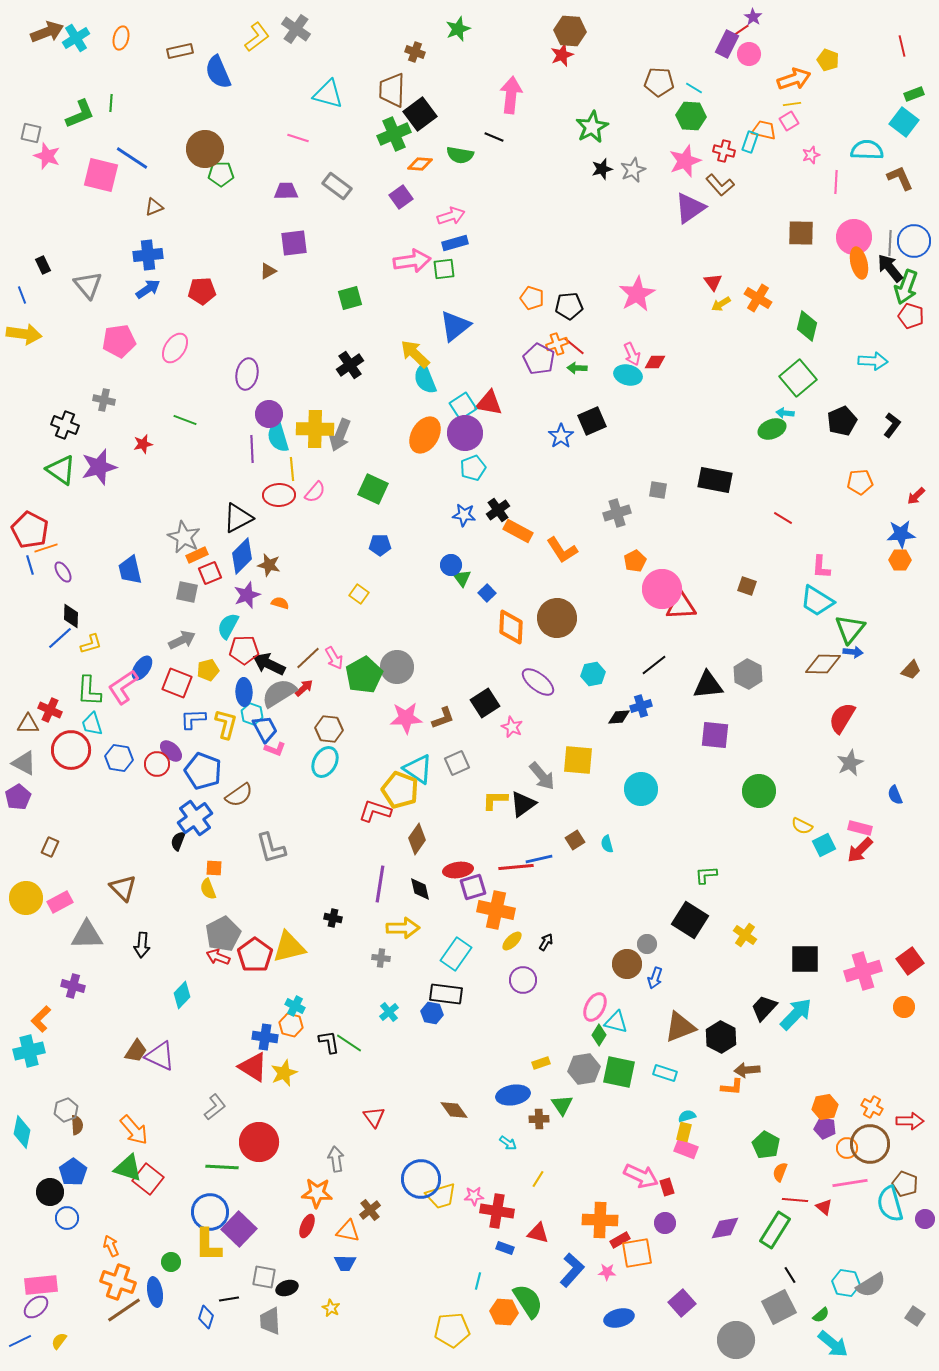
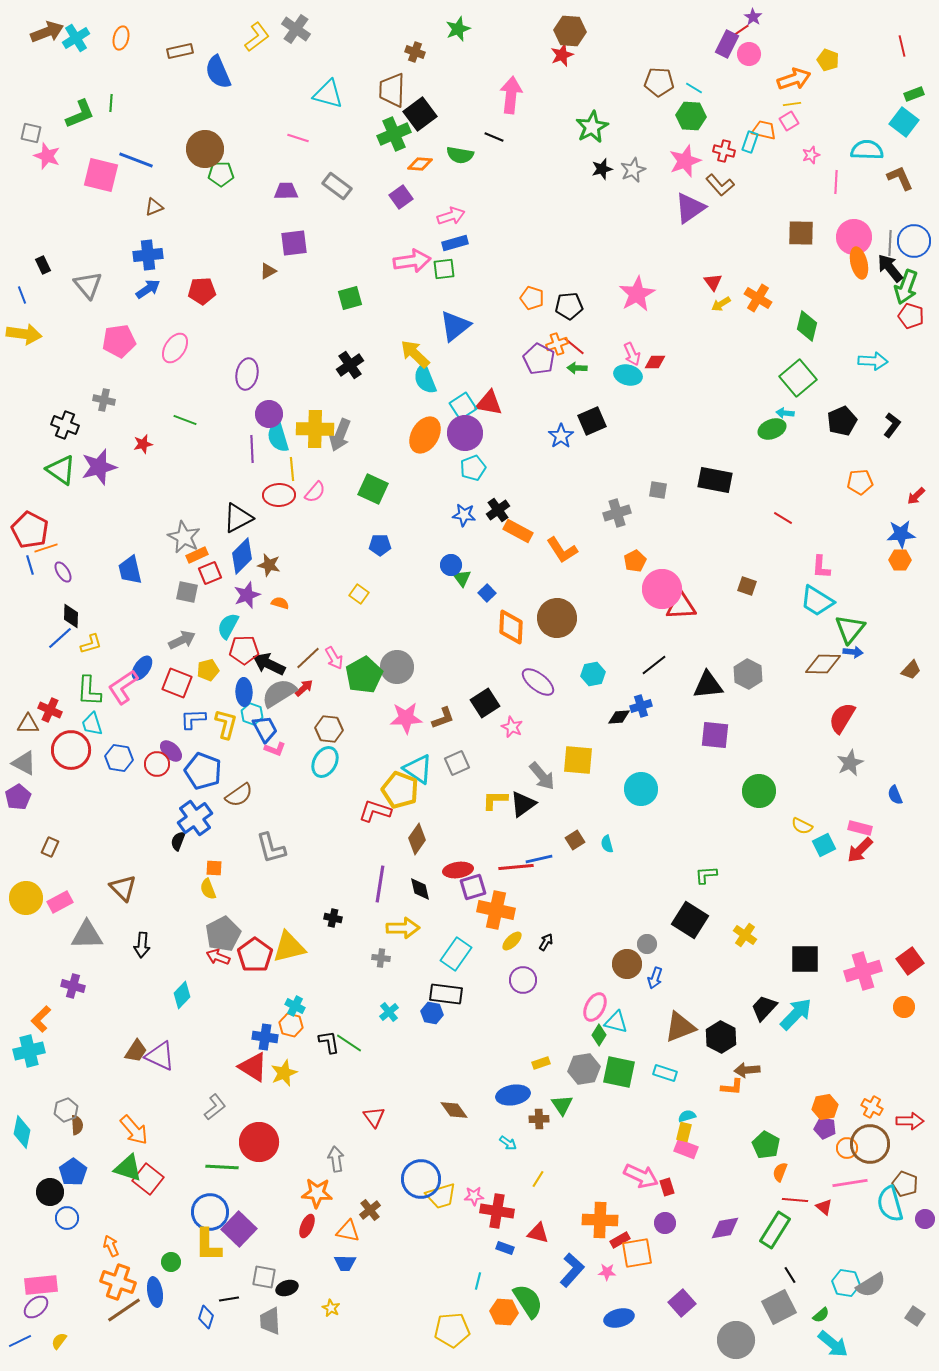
blue line at (132, 158): moved 4 px right, 2 px down; rotated 12 degrees counterclockwise
